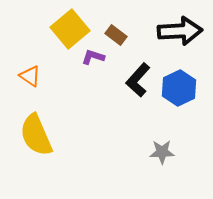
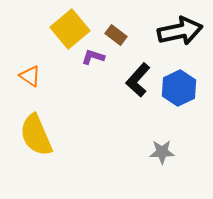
black arrow: rotated 9 degrees counterclockwise
